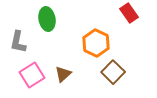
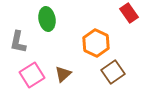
brown square: rotated 10 degrees clockwise
